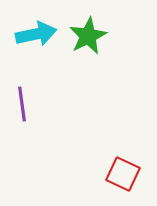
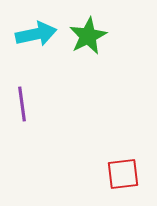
red square: rotated 32 degrees counterclockwise
